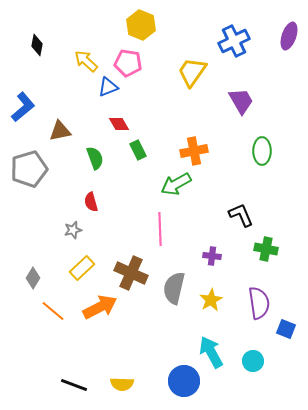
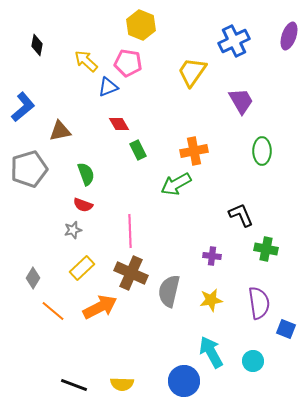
green semicircle: moved 9 px left, 16 px down
red semicircle: moved 8 px left, 3 px down; rotated 54 degrees counterclockwise
pink line: moved 30 px left, 2 px down
gray semicircle: moved 5 px left, 3 px down
yellow star: rotated 20 degrees clockwise
